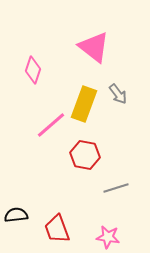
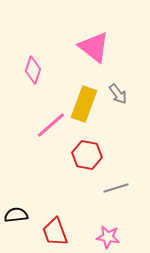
red hexagon: moved 2 px right
red trapezoid: moved 2 px left, 3 px down
